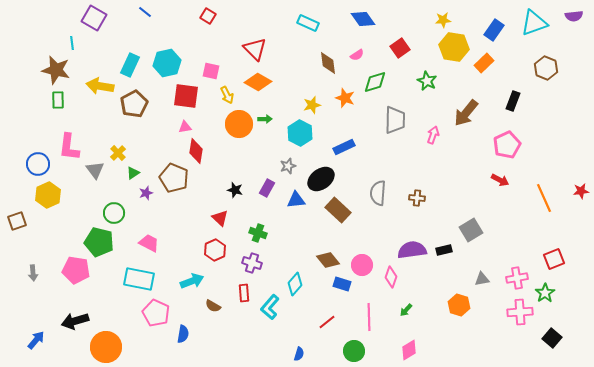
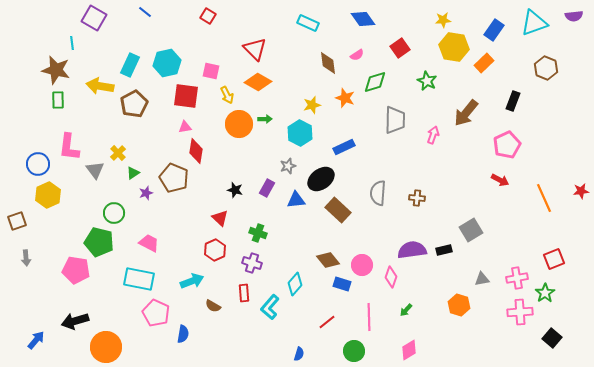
gray arrow at (33, 273): moved 7 px left, 15 px up
